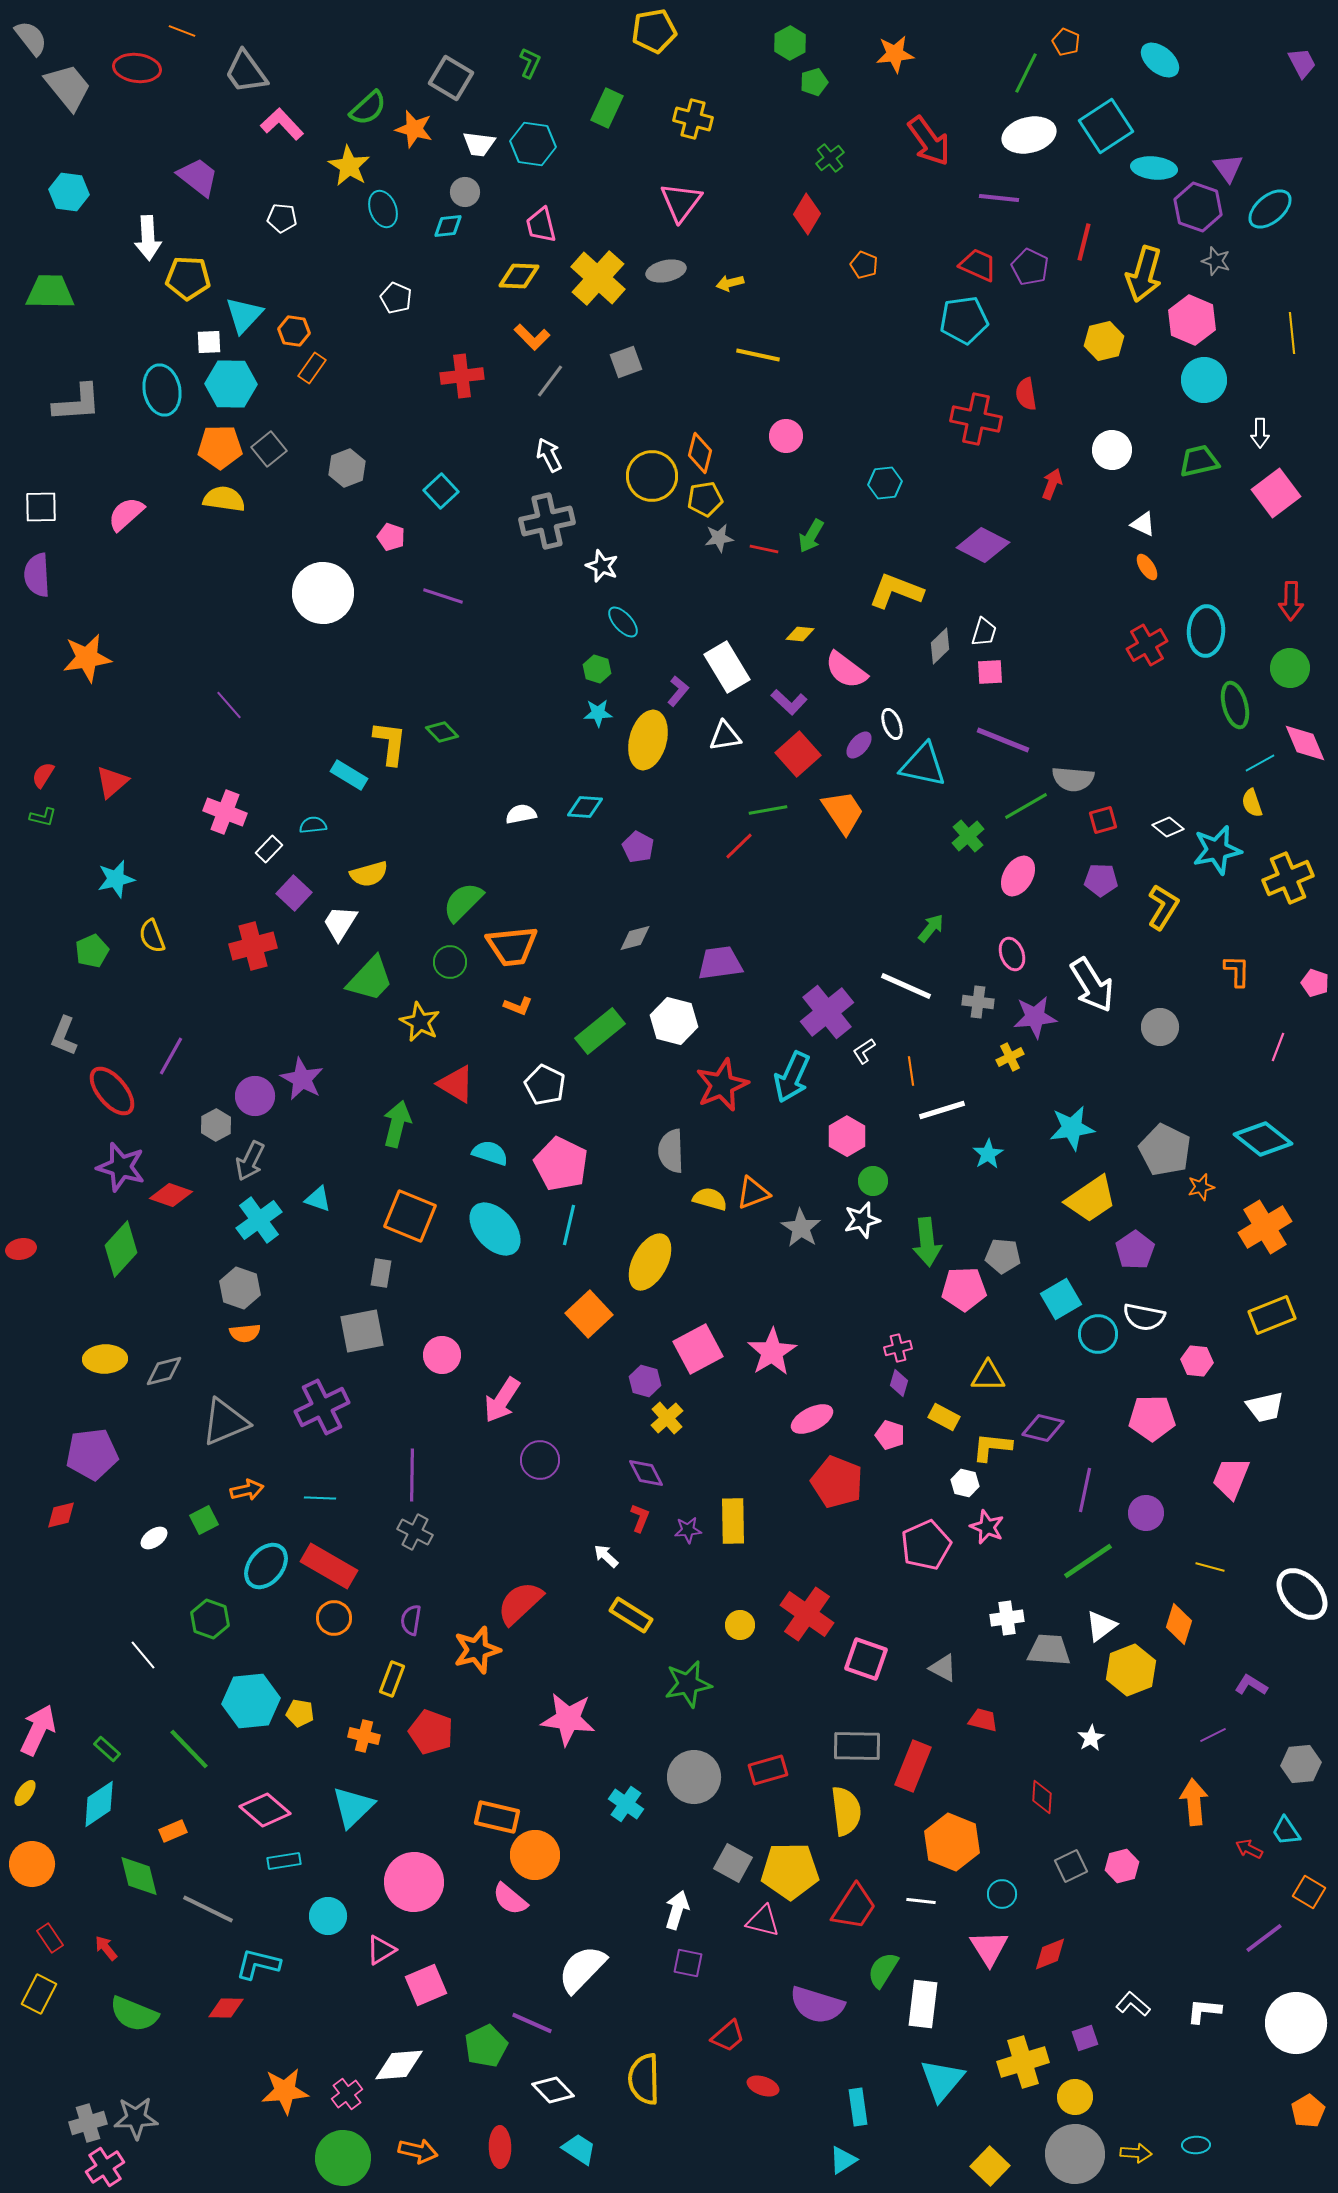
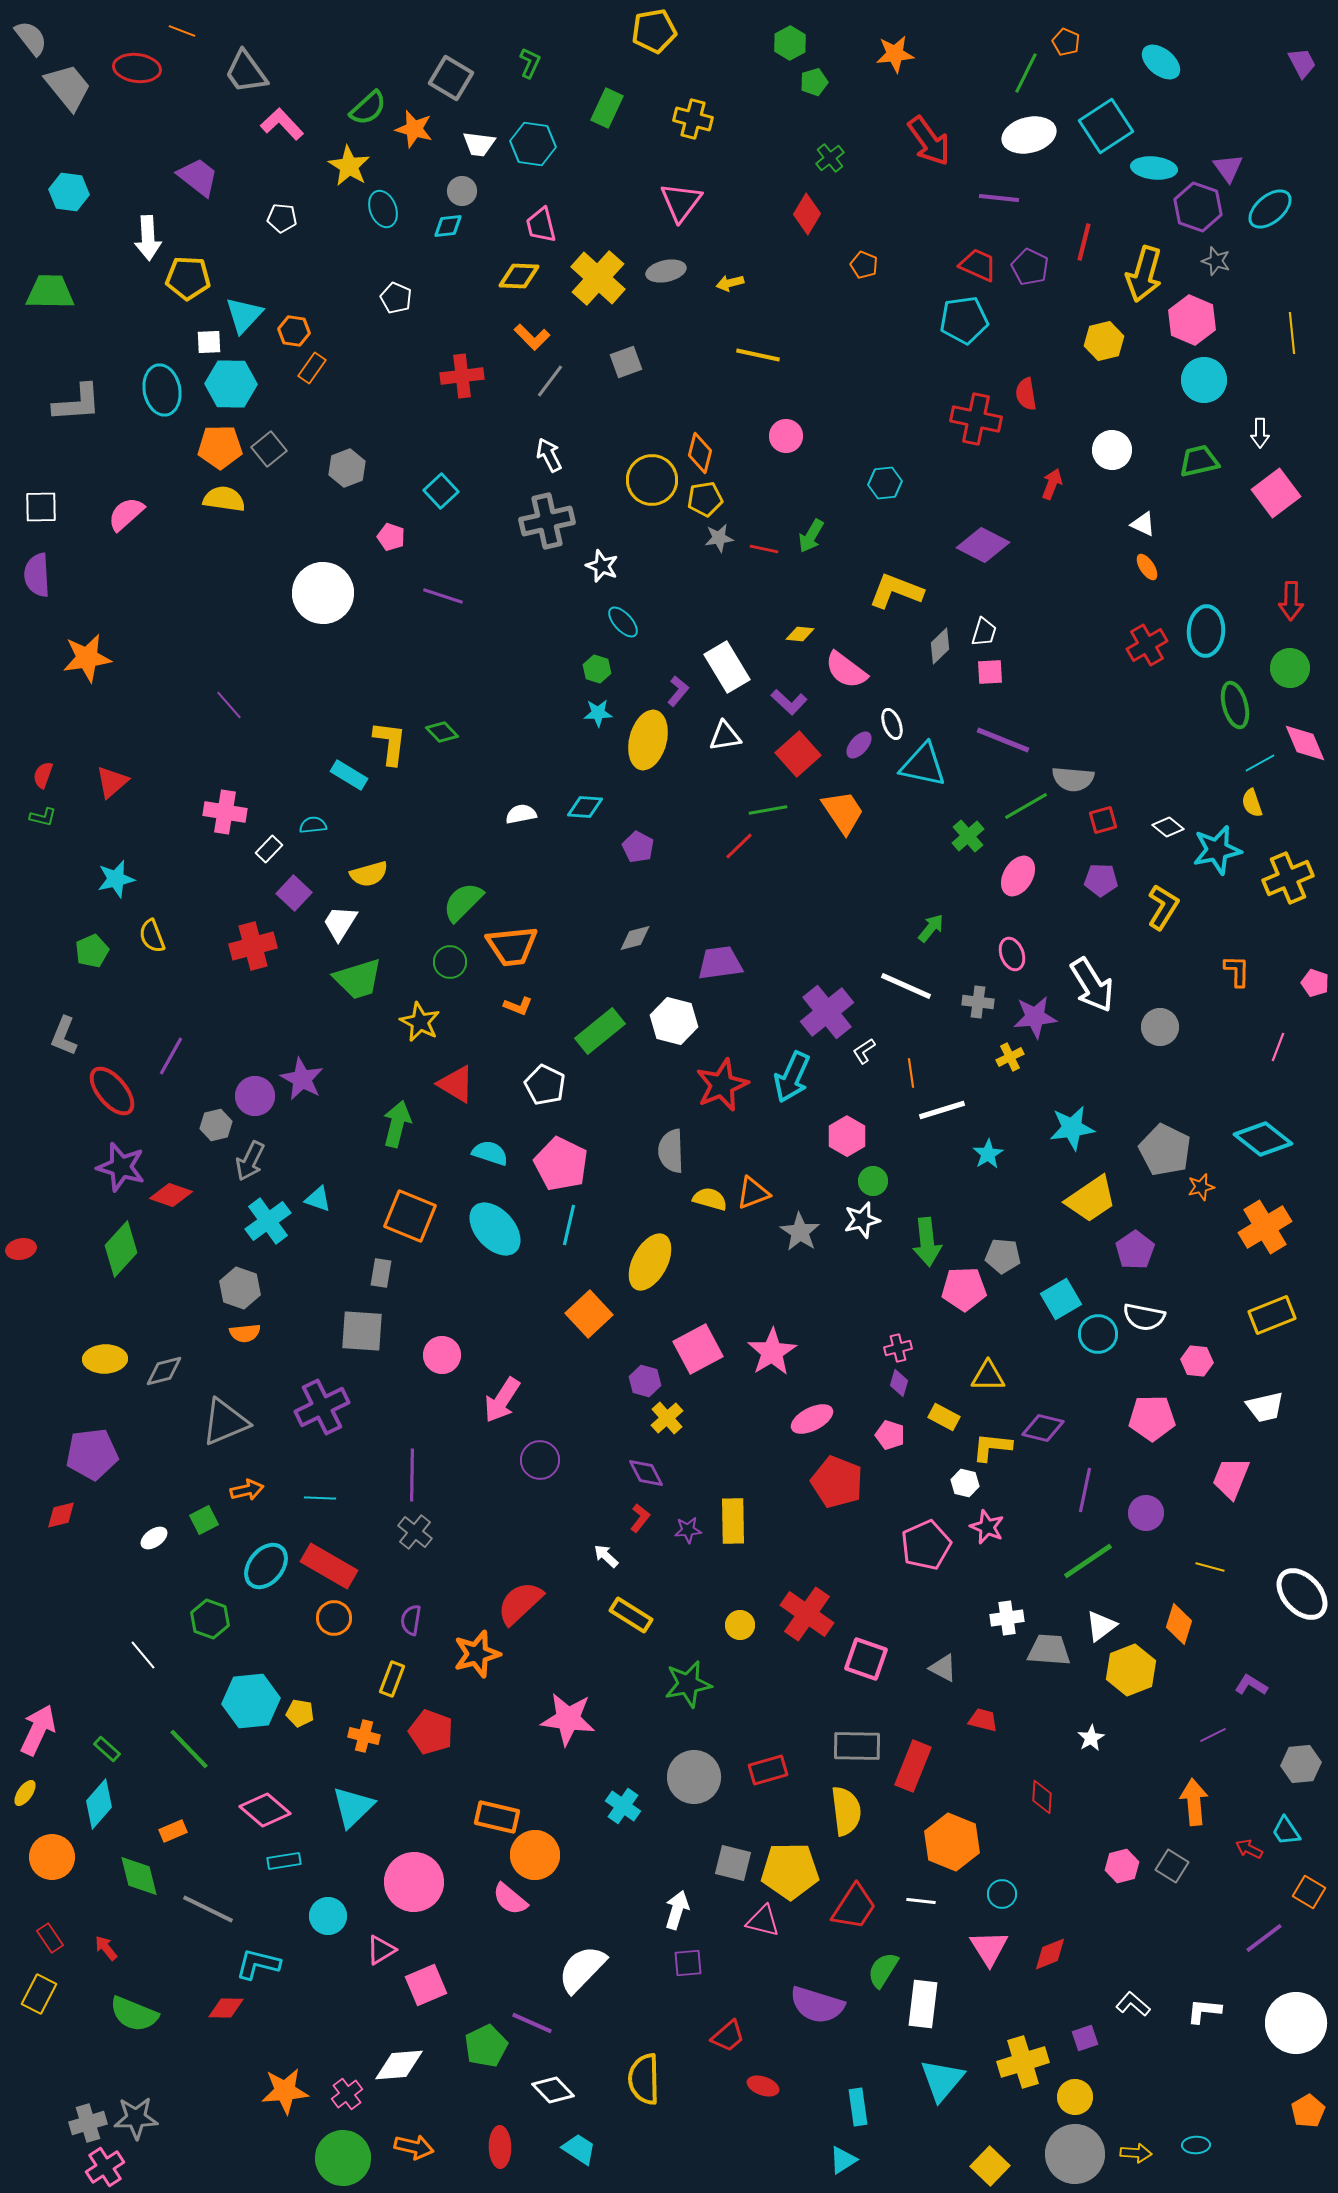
cyan ellipse at (1160, 60): moved 1 px right, 2 px down
gray circle at (465, 192): moved 3 px left, 1 px up
yellow circle at (652, 476): moved 4 px down
red semicircle at (43, 775): rotated 12 degrees counterclockwise
pink cross at (225, 812): rotated 12 degrees counterclockwise
green trapezoid at (370, 979): moved 12 px left; rotated 30 degrees clockwise
orange line at (911, 1071): moved 2 px down
gray hexagon at (216, 1125): rotated 16 degrees clockwise
cyan cross at (259, 1220): moved 9 px right, 1 px down
gray star at (801, 1228): moved 1 px left, 4 px down
gray square at (362, 1331): rotated 15 degrees clockwise
red L-shape at (640, 1518): rotated 16 degrees clockwise
gray cross at (415, 1532): rotated 12 degrees clockwise
orange star at (477, 1650): moved 4 px down
cyan diamond at (99, 1804): rotated 15 degrees counterclockwise
cyan cross at (626, 1804): moved 3 px left, 2 px down
gray square at (733, 1863): rotated 15 degrees counterclockwise
orange circle at (32, 1864): moved 20 px right, 7 px up
gray square at (1071, 1866): moved 101 px right; rotated 32 degrees counterclockwise
purple square at (688, 1963): rotated 16 degrees counterclockwise
orange arrow at (418, 2151): moved 4 px left, 4 px up
